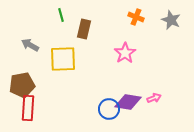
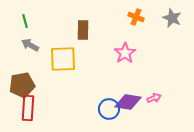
green line: moved 36 px left, 6 px down
gray star: moved 1 px right, 2 px up
brown rectangle: moved 1 px left, 1 px down; rotated 12 degrees counterclockwise
